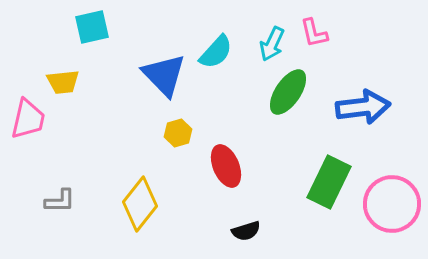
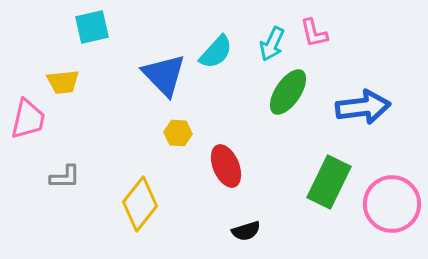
yellow hexagon: rotated 20 degrees clockwise
gray L-shape: moved 5 px right, 24 px up
